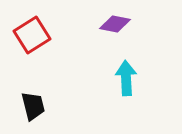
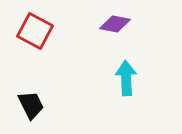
red square: moved 3 px right, 4 px up; rotated 30 degrees counterclockwise
black trapezoid: moved 2 px left, 1 px up; rotated 12 degrees counterclockwise
